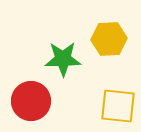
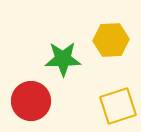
yellow hexagon: moved 2 px right, 1 px down
yellow square: rotated 24 degrees counterclockwise
